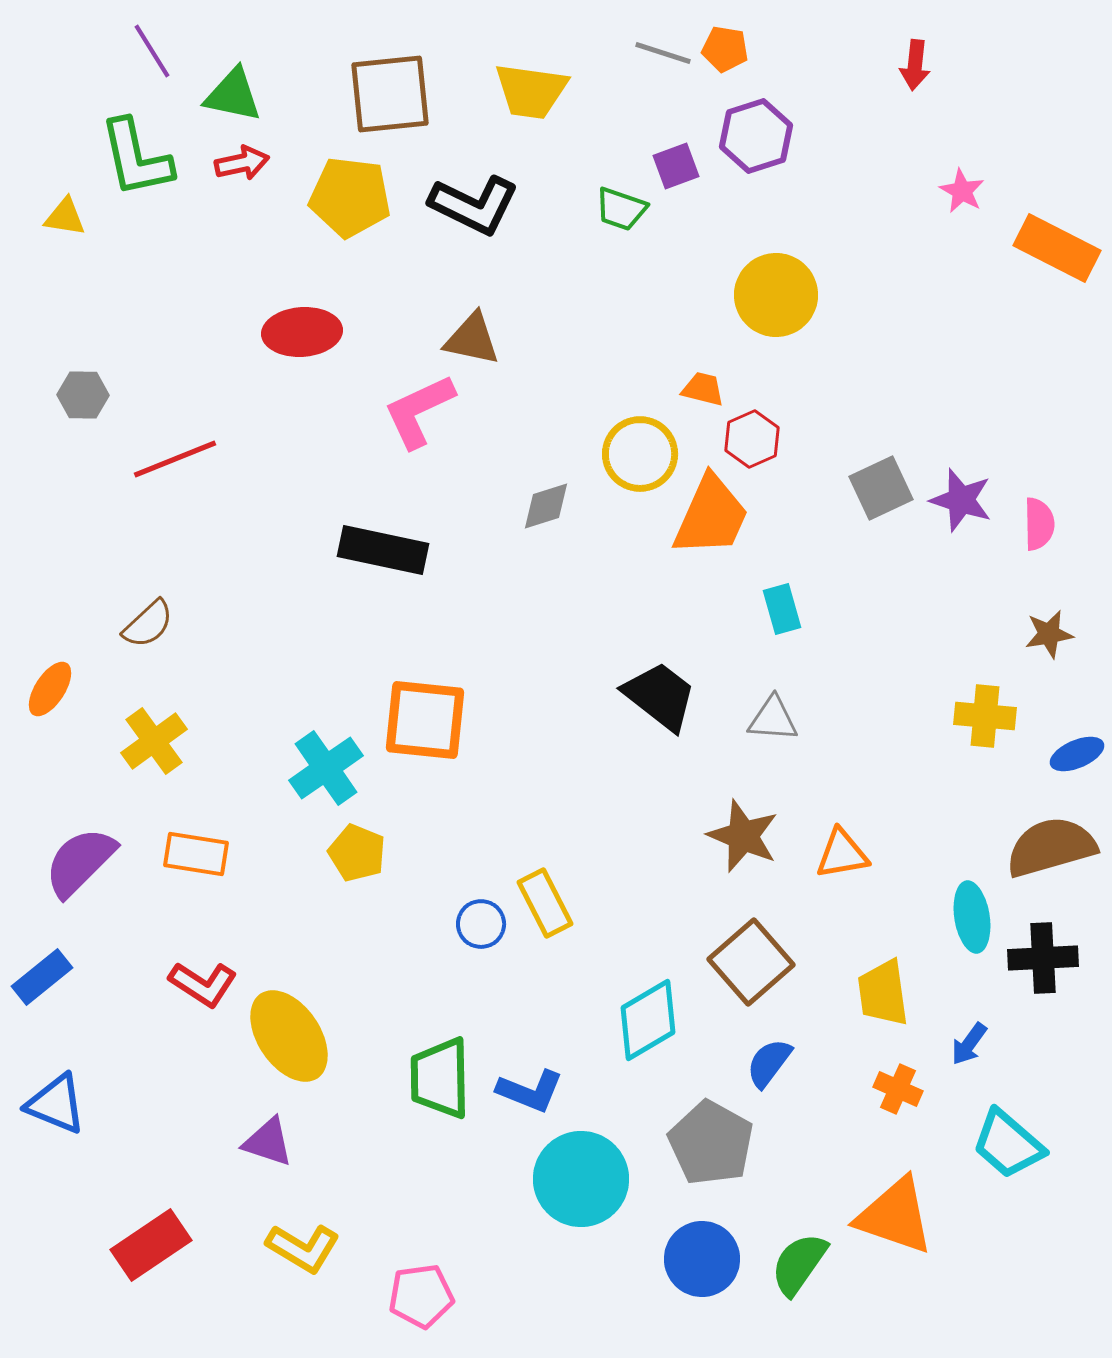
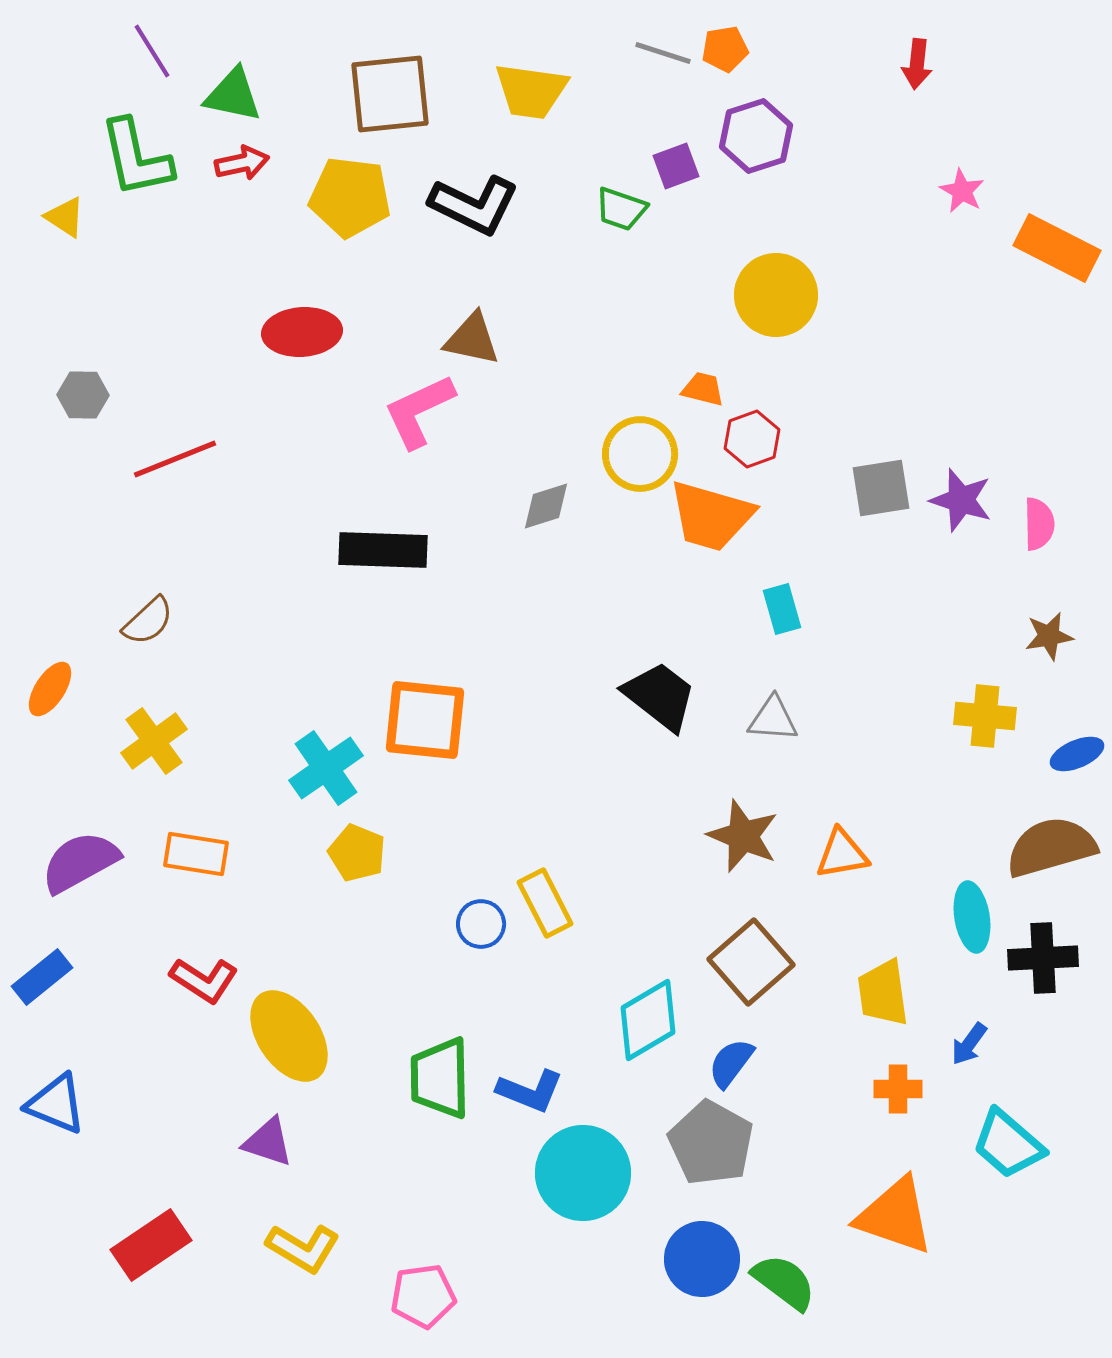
orange pentagon at (725, 49): rotated 18 degrees counterclockwise
red arrow at (915, 65): moved 2 px right, 1 px up
yellow triangle at (65, 217): rotated 24 degrees clockwise
red hexagon at (752, 439): rotated 4 degrees clockwise
gray square at (881, 488): rotated 16 degrees clockwise
orange trapezoid at (711, 516): rotated 82 degrees clockwise
black rectangle at (383, 550): rotated 10 degrees counterclockwise
brown semicircle at (148, 624): moved 3 px up
brown star at (1049, 634): moved 2 px down
purple semicircle at (80, 862): rotated 16 degrees clockwise
red L-shape at (203, 984): moved 1 px right, 4 px up
blue semicircle at (769, 1063): moved 38 px left
orange cross at (898, 1089): rotated 24 degrees counterclockwise
cyan circle at (581, 1179): moved 2 px right, 6 px up
green semicircle at (799, 1264): moved 15 px left, 18 px down; rotated 92 degrees clockwise
pink pentagon at (421, 1296): moved 2 px right
